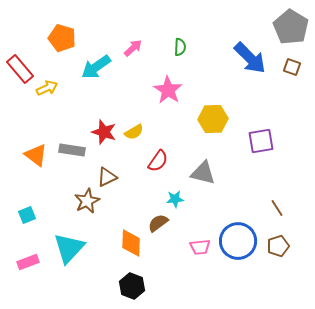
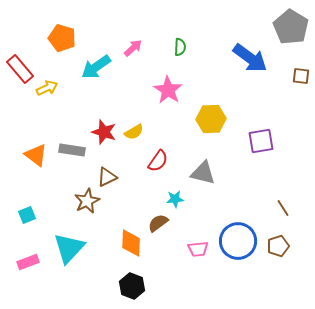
blue arrow: rotated 9 degrees counterclockwise
brown square: moved 9 px right, 9 px down; rotated 12 degrees counterclockwise
yellow hexagon: moved 2 px left
brown line: moved 6 px right
pink trapezoid: moved 2 px left, 2 px down
